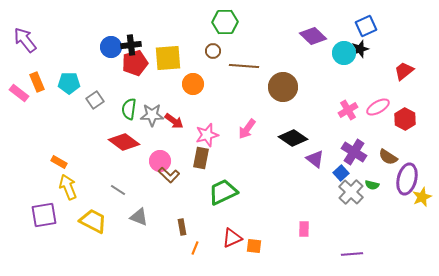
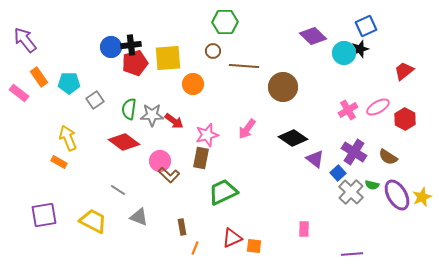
orange rectangle at (37, 82): moved 2 px right, 5 px up; rotated 12 degrees counterclockwise
blue square at (341, 173): moved 3 px left
purple ellipse at (407, 179): moved 10 px left, 16 px down; rotated 44 degrees counterclockwise
yellow arrow at (68, 187): moved 49 px up
